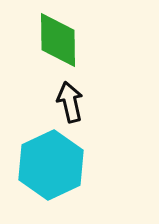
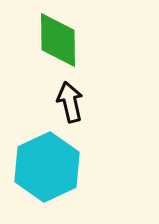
cyan hexagon: moved 4 px left, 2 px down
